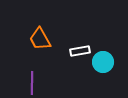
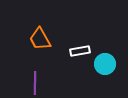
cyan circle: moved 2 px right, 2 px down
purple line: moved 3 px right
